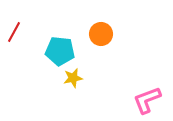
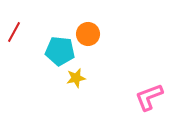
orange circle: moved 13 px left
yellow star: moved 3 px right
pink L-shape: moved 2 px right, 3 px up
